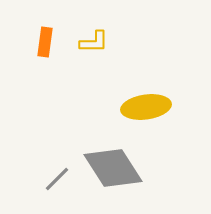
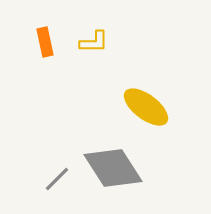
orange rectangle: rotated 20 degrees counterclockwise
yellow ellipse: rotated 45 degrees clockwise
